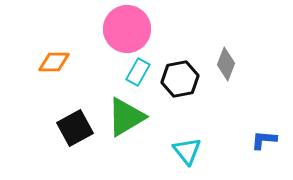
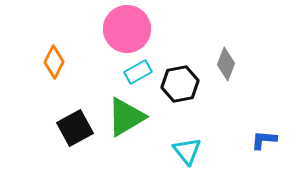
orange diamond: rotated 64 degrees counterclockwise
cyan rectangle: rotated 32 degrees clockwise
black hexagon: moved 5 px down
